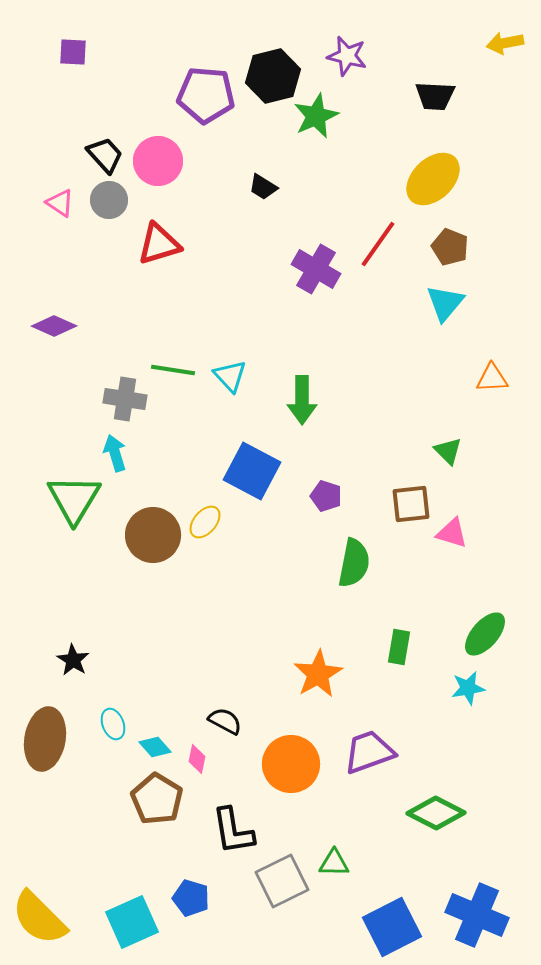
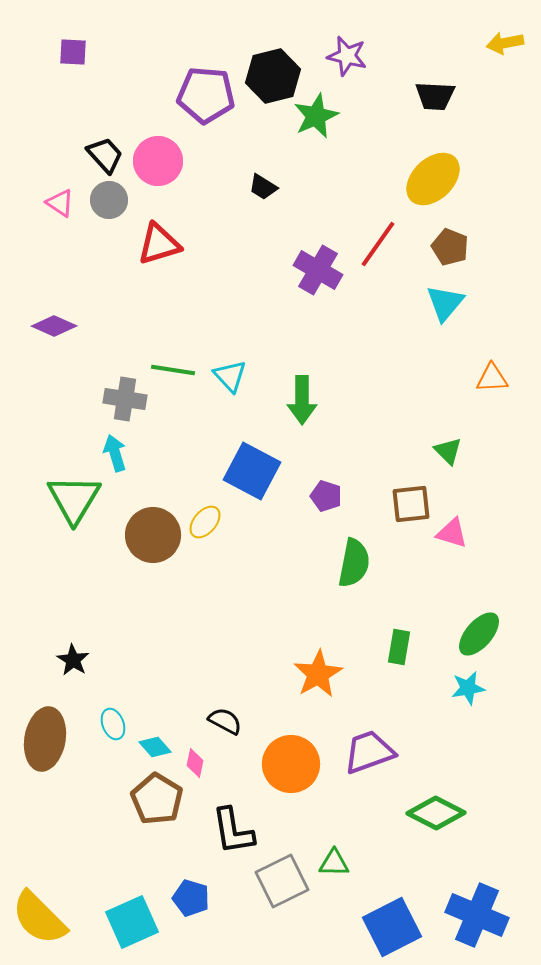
purple cross at (316, 269): moved 2 px right, 1 px down
green ellipse at (485, 634): moved 6 px left
pink diamond at (197, 759): moved 2 px left, 4 px down
